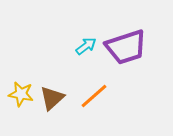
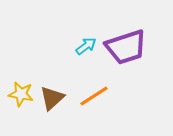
orange line: rotated 8 degrees clockwise
